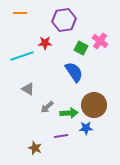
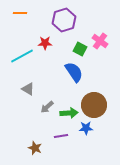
purple hexagon: rotated 10 degrees counterclockwise
green square: moved 1 px left, 1 px down
cyan line: rotated 10 degrees counterclockwise
